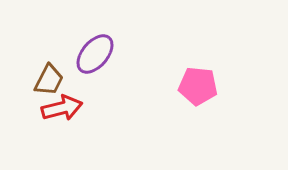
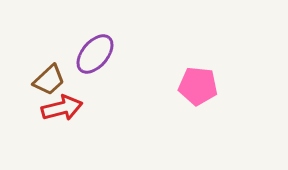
brown trapezoid: rotated 20 degrees clockwise
